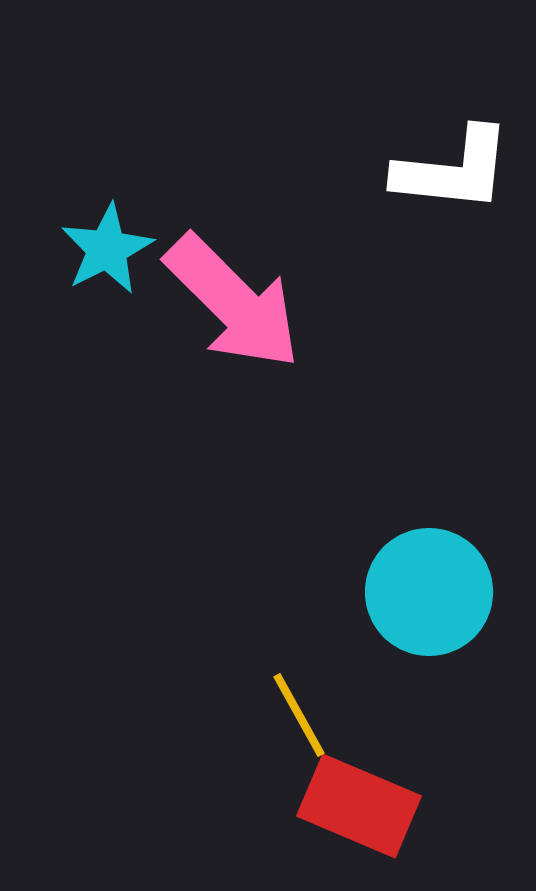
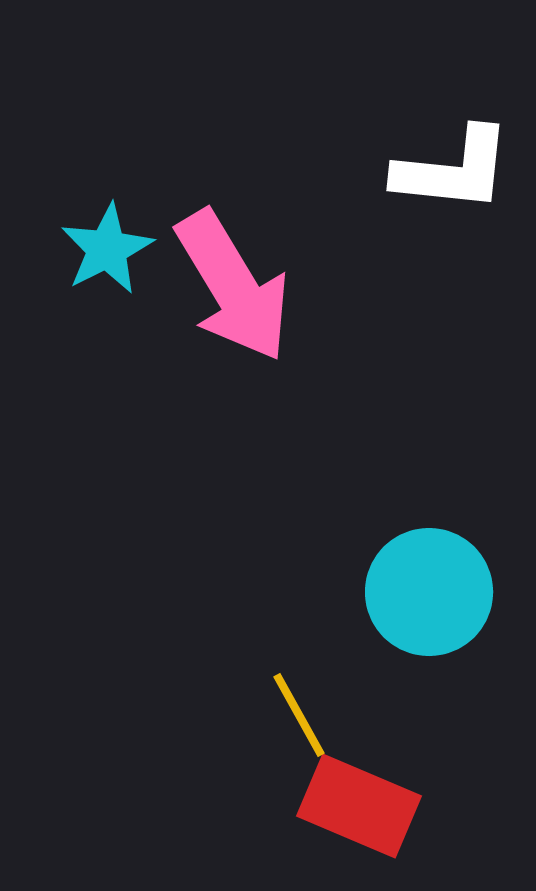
pink arrow: moved 16 px up; rotated 14 degrees clockwise
